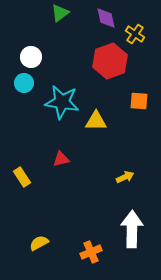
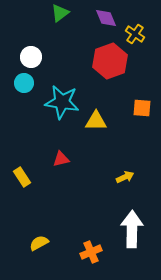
purple diamond: rotated 10 degrees counterclockwise
orange square: moved 3 px right, 7 px down
